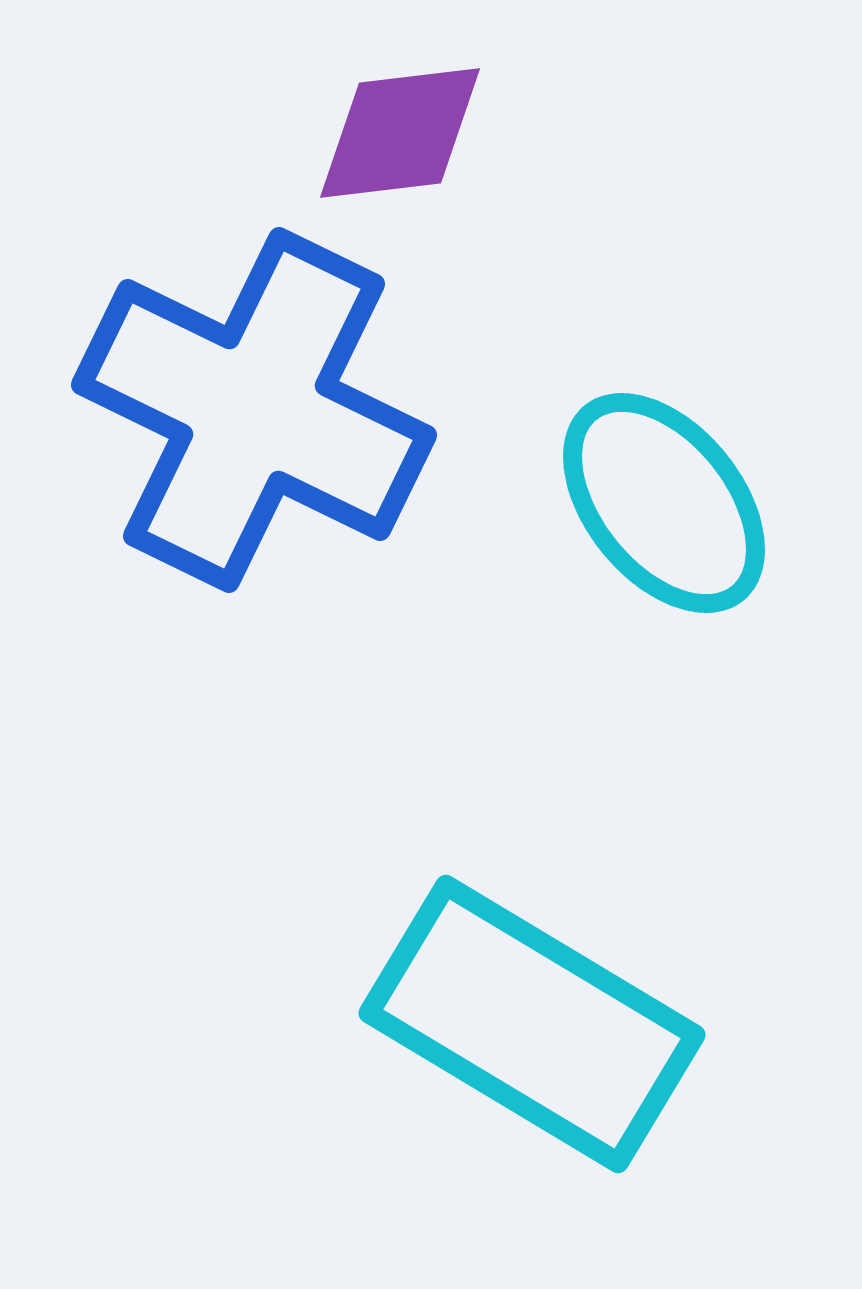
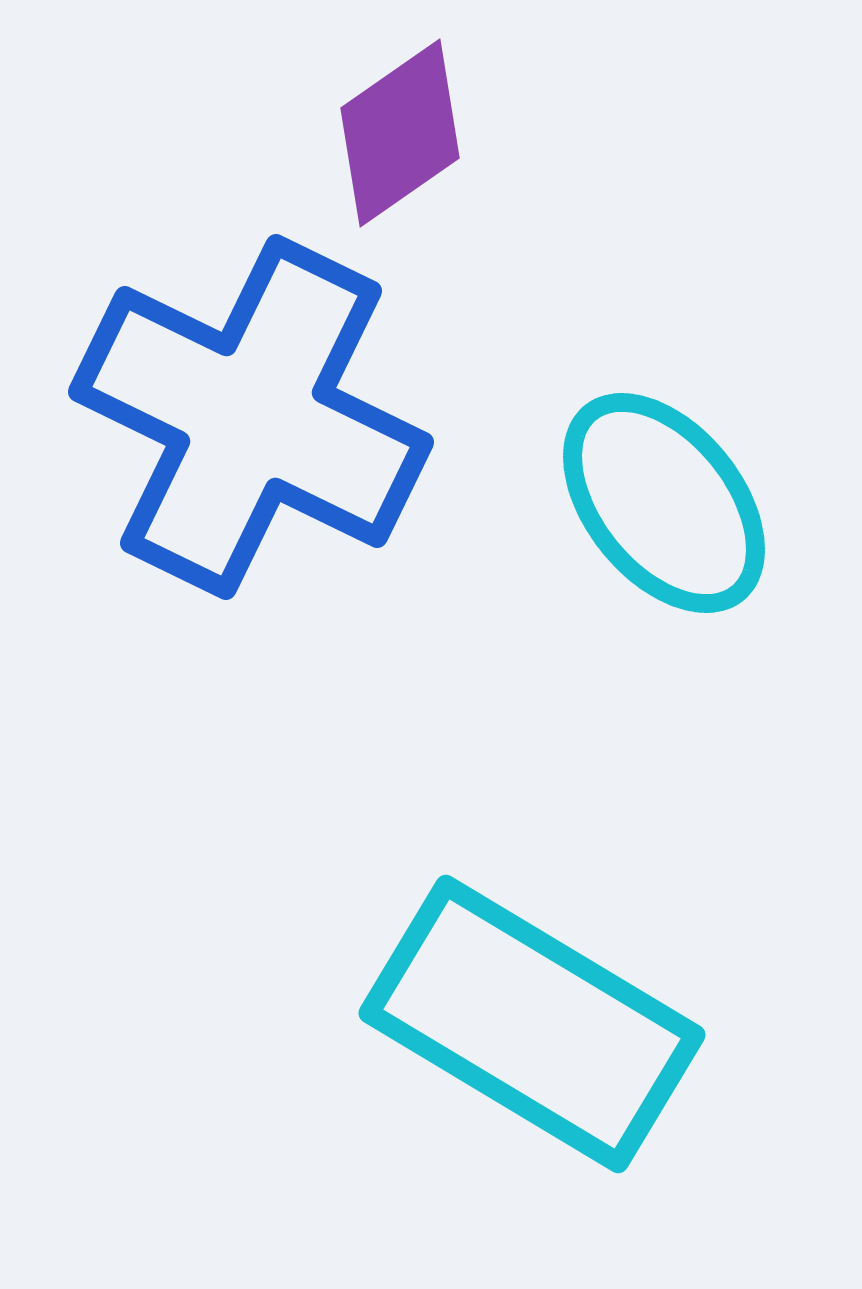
purple diamond: rotated 28 degrees counterclockwise
blue cross: moved 3 px left, 7 px down
